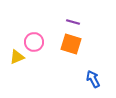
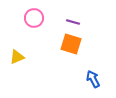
pink circle: moved 24 px up
